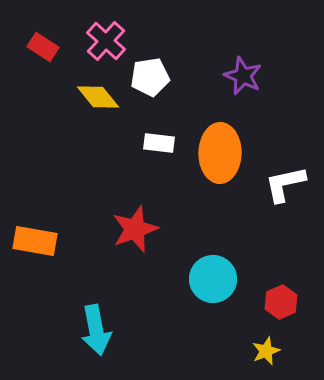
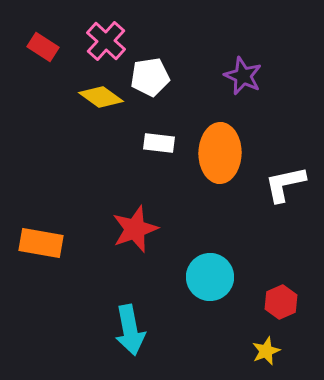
yellow diamond: moved 3 px right; rotated 15 degrees counterclockwise
orange rectangle: moved 6 px right, 2 px down
cyan circle: moved 3 px left, 2 px up
cyan arrow: moved 34 px right
